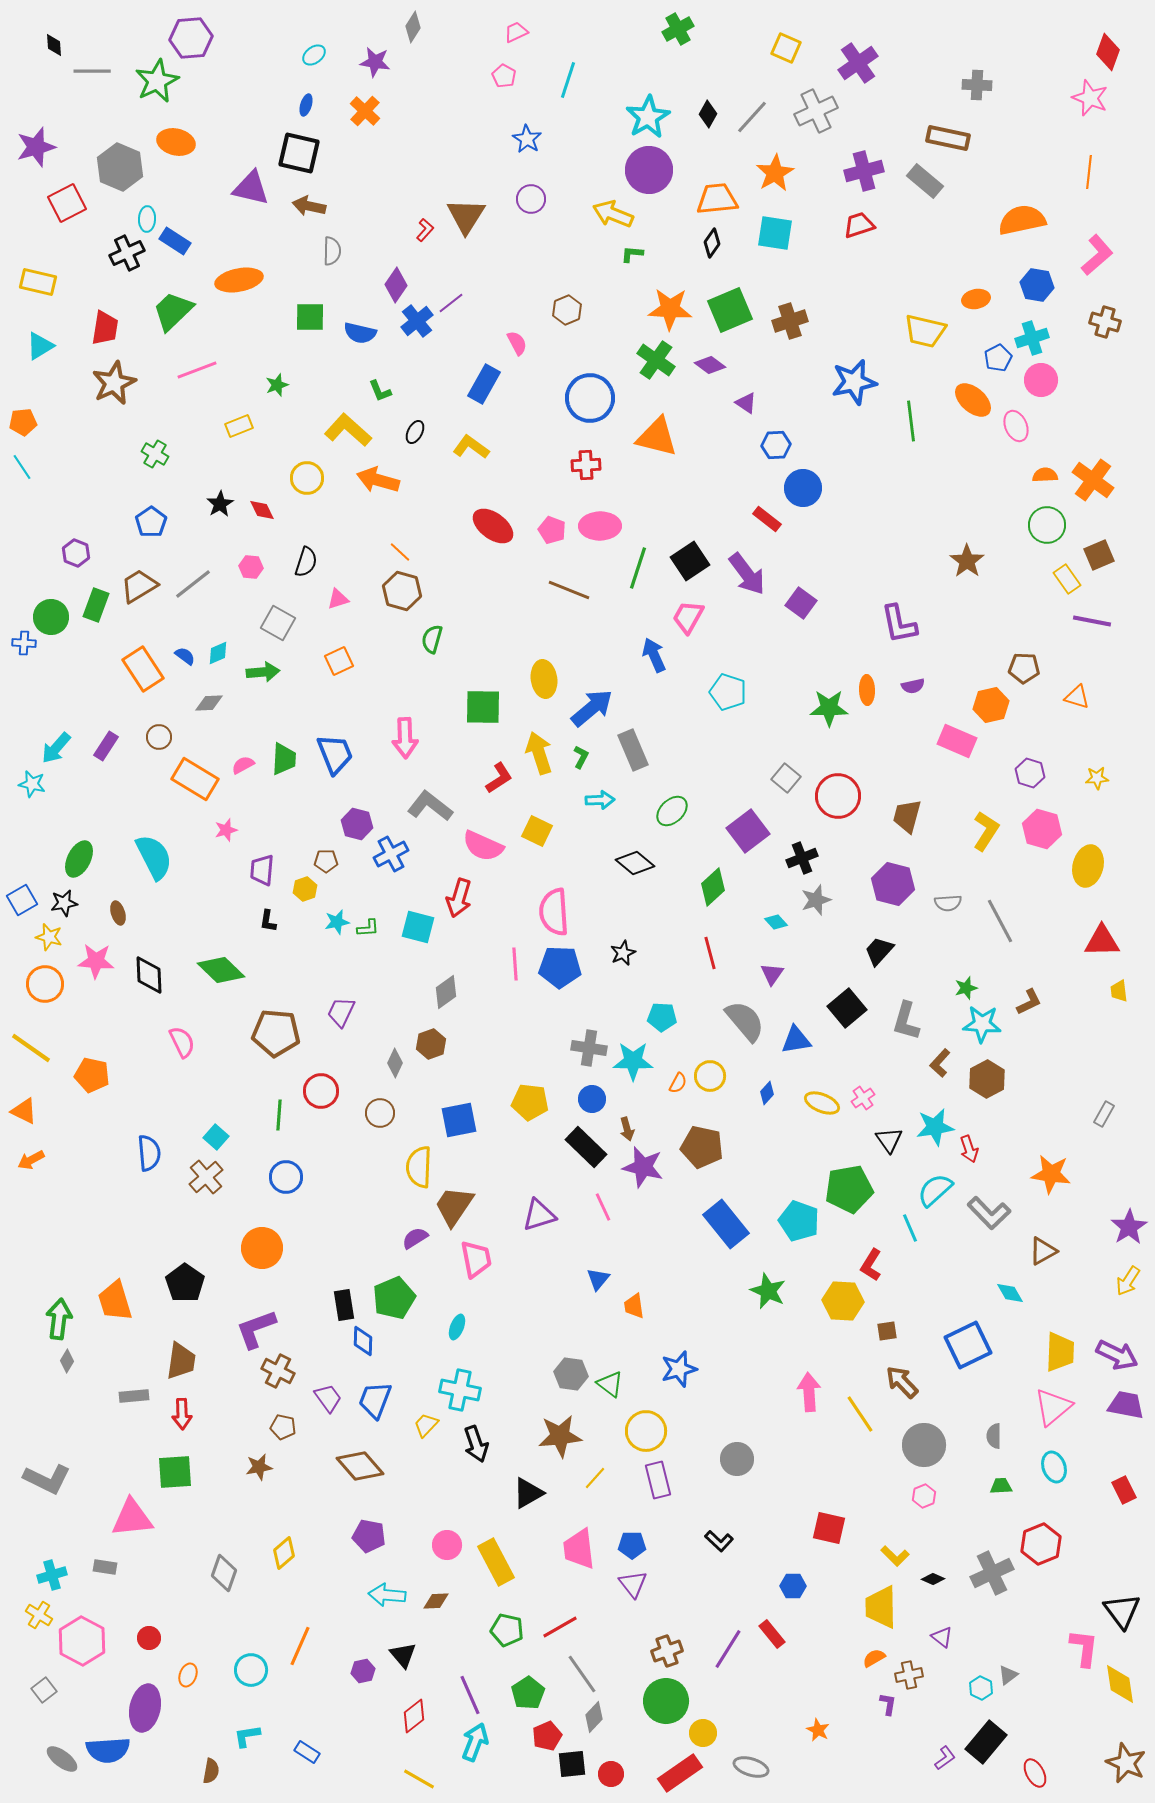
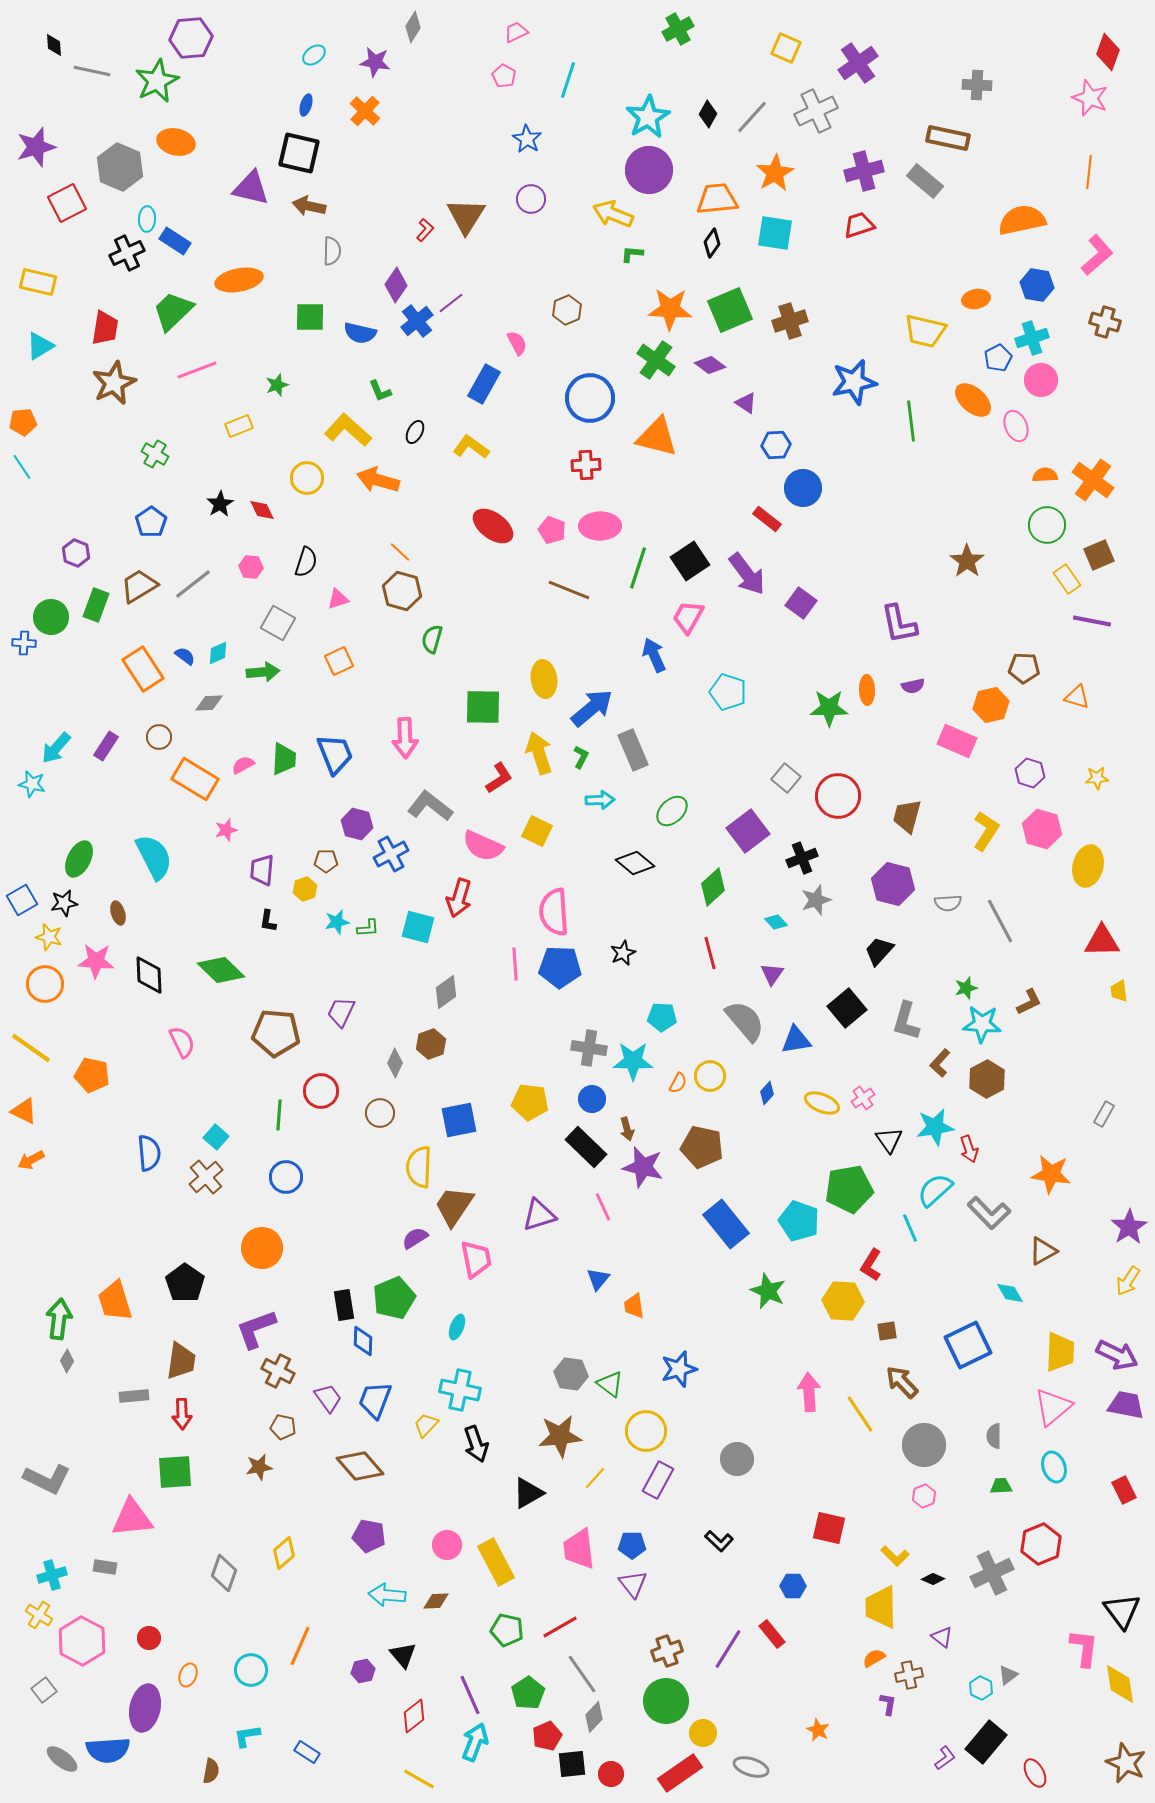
gray line at (92, 71): rotated 12 degrees clockwise
purple rectangle at (658, 1480): rotated 42 degrees clockwise
